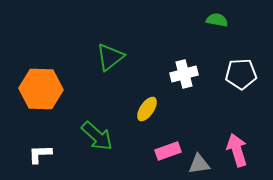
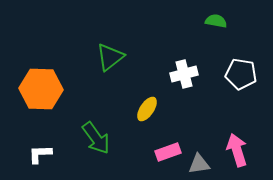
green semicircle: moved 1 px left, 1 px down
white pentagon: rotated 12 degrees clockwise
green arrow: moved 1 px left, 2 px down; rotated 12 degrees clockwise
pink rectangle: moved 1 px down
